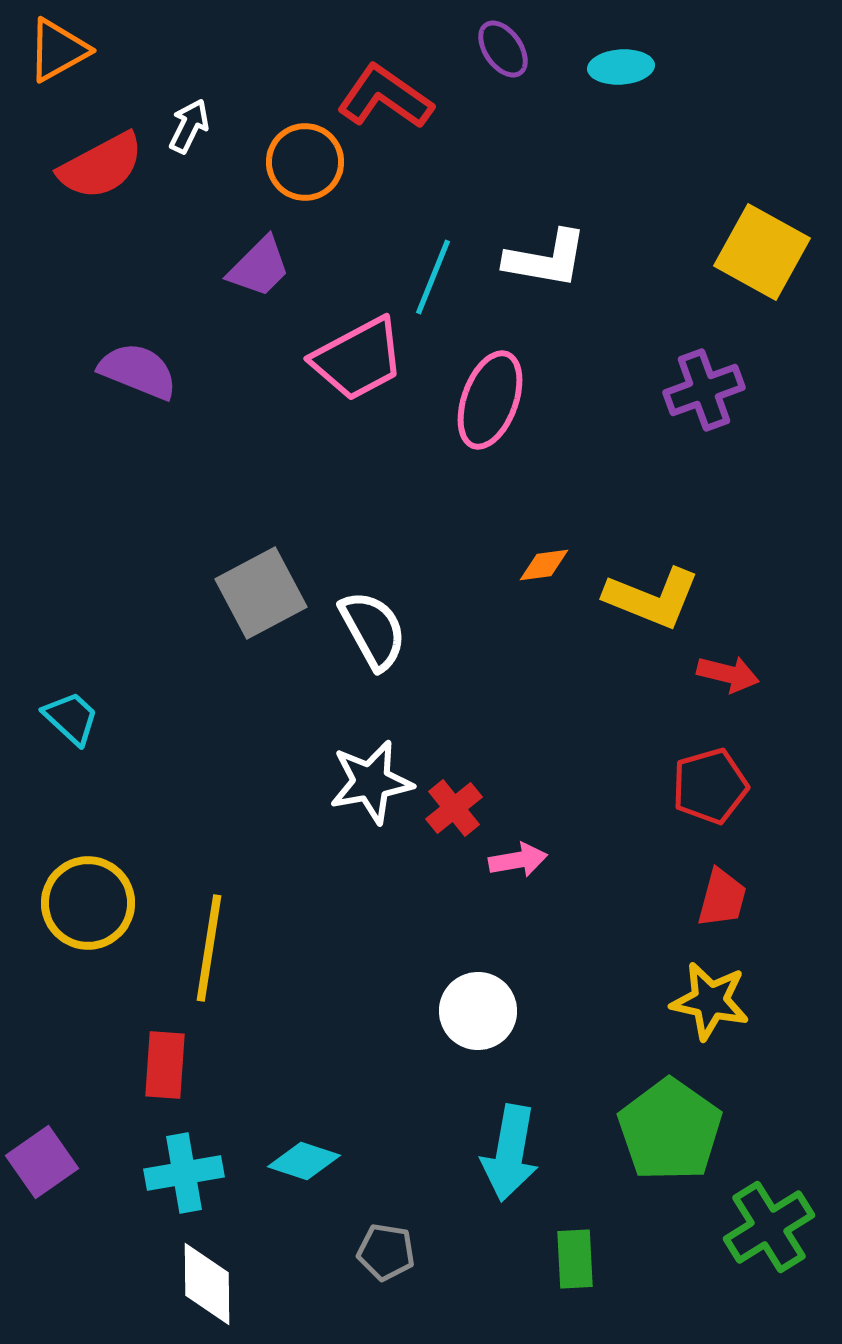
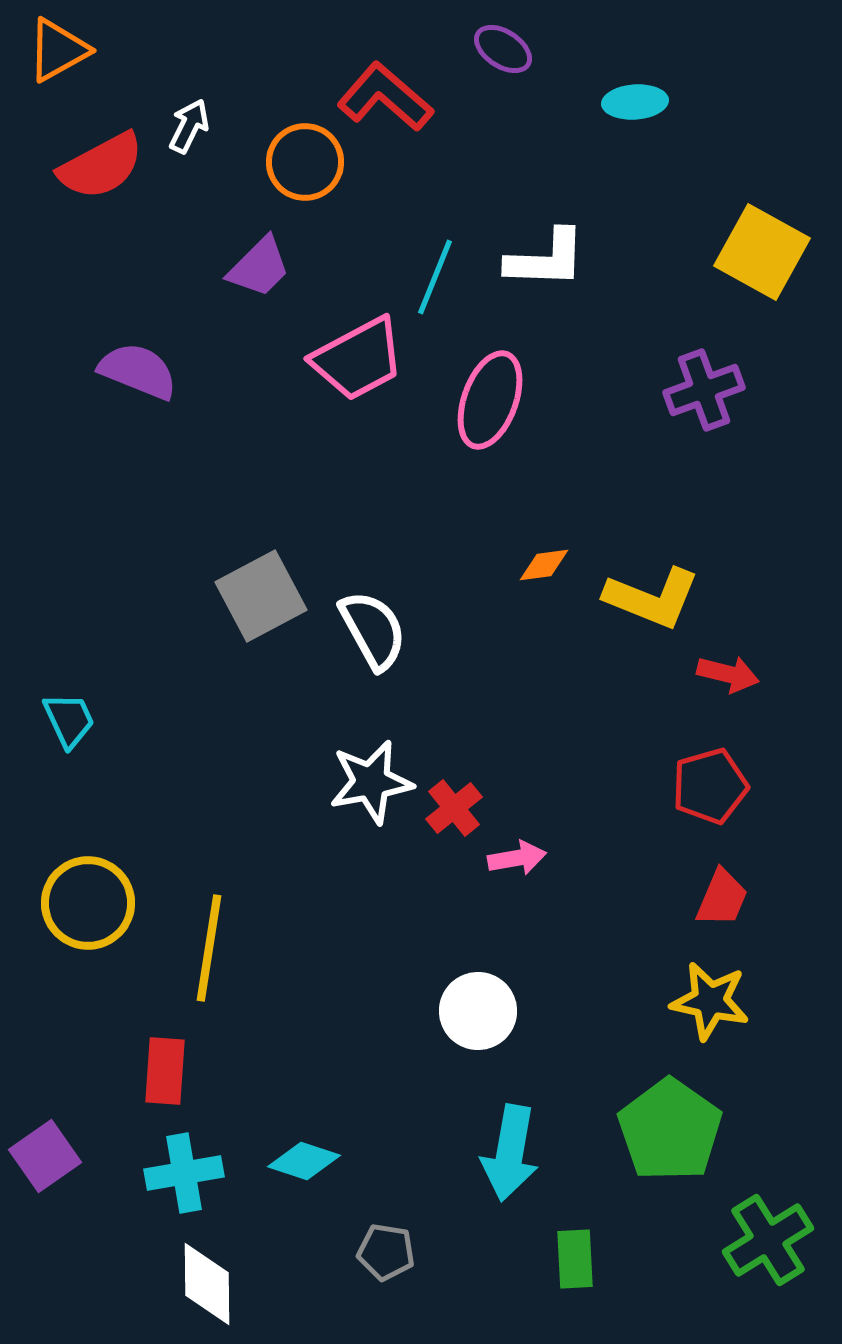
purple ellipse: rotated 22 degrees counterclockwise
cyan ellipse: moved 14 px right, 35 px down
red L-shape: rotated 6 degrees clockwise
white L-shape: rotated 8 degrees counterclockwise
cyan line: moved 2 px right
gray square: moved 3 px down
cyan trapezoid: moved 2 px left, 2 px down; rotated 22 degrees clockwise
pink arrow: moved 1 px left, 2 px up
red trapezoid: rotated 8 degrees clockwise
red rectangle: moved 6 px down
purple square: moved 3 px right, 6 px up
green cross: moved 1 px left, 13 px down
